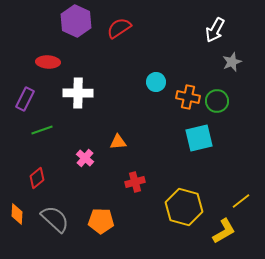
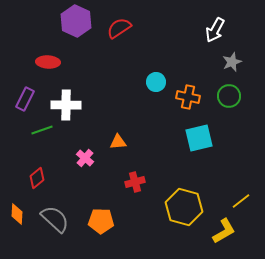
white cross: moved 12 px left, 12 px down
green circle: moved 12 px right, 5 px up
